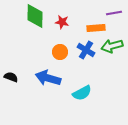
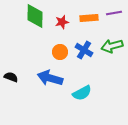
red star: rotated 24 degrees counterclockwise
orange rectangle: moved 7 px left, 10 px up
blue cross: moved 2 px left
blue arrow: moved 2 px right
